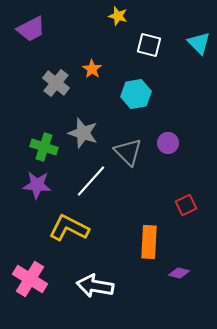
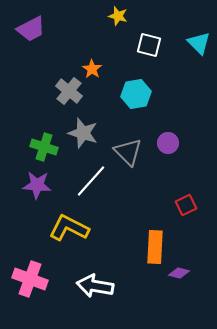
gray cross: moved 13 px right, 8 px down
orange rectangle: moved 6 px right, 5 px down
pink cross: rotated 12 degrees counterclockwise
